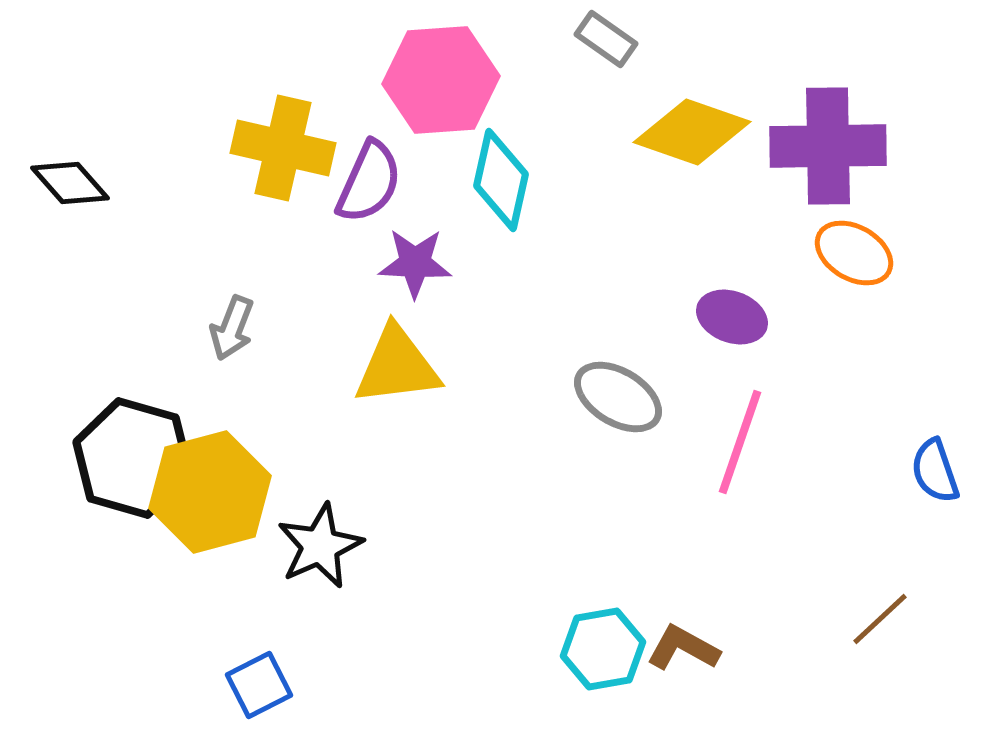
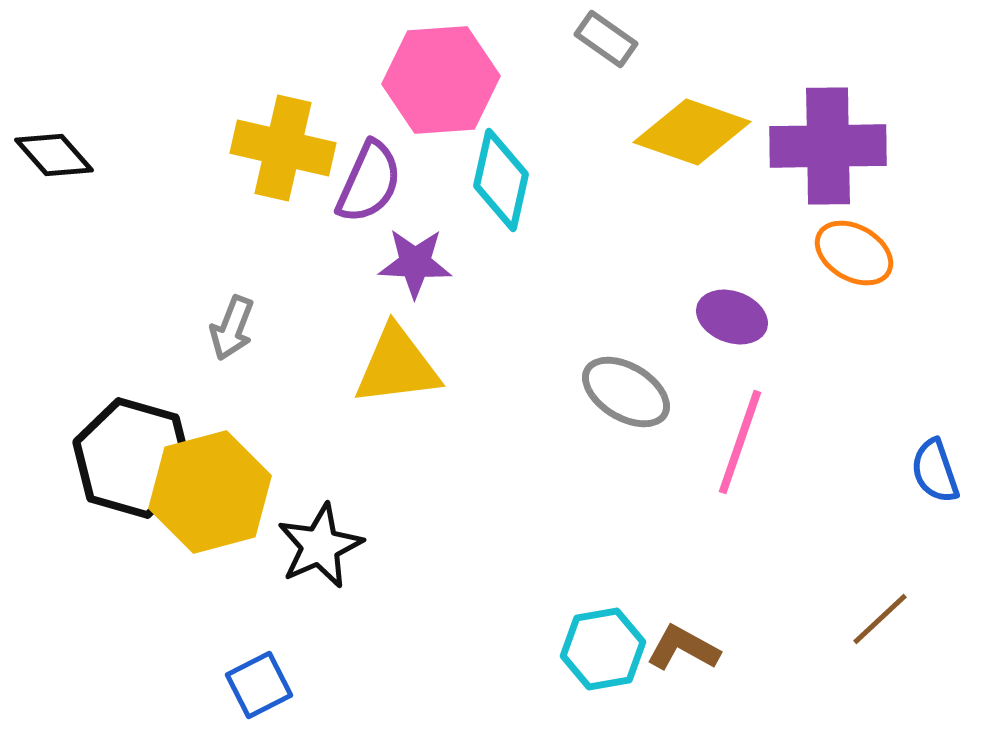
black diamond: moved 16 px left, 28 px up
gray ellipse: moved 8 px right, 5 px up
